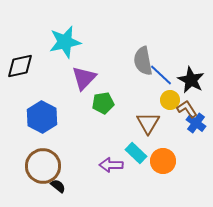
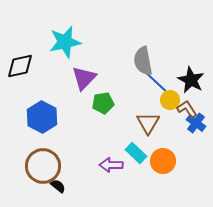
blue line: moved 5 px left, 7 px down
